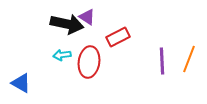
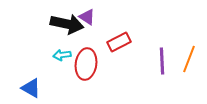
red rectangle: moved 1 px right, 5 px down
red ellipse: moved 3 px left, 2 px down
blue triangle: moved 10 px right, 5 px down
